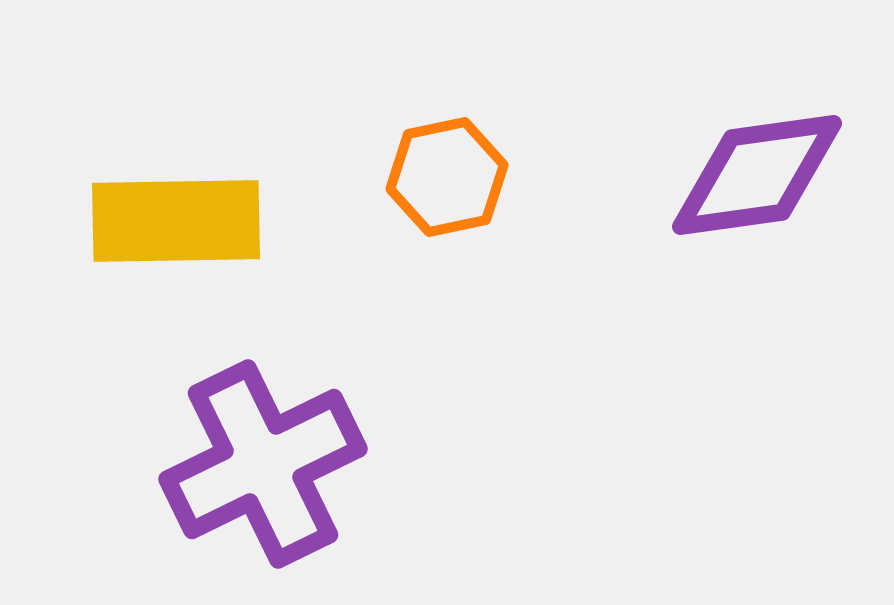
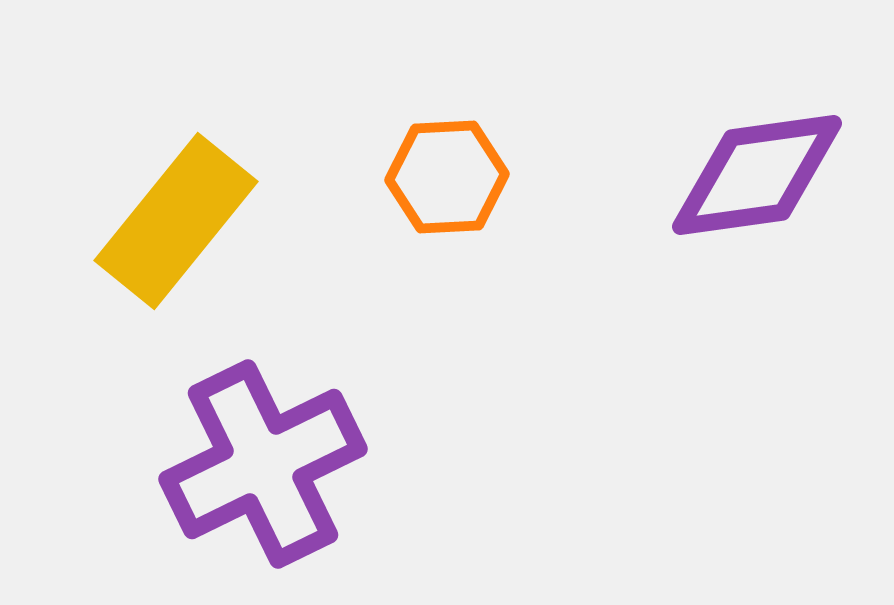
orange hexagon: rotated 9 degrees clockwise
yellow rectangle: rotated 50 degrees counterclockwise
